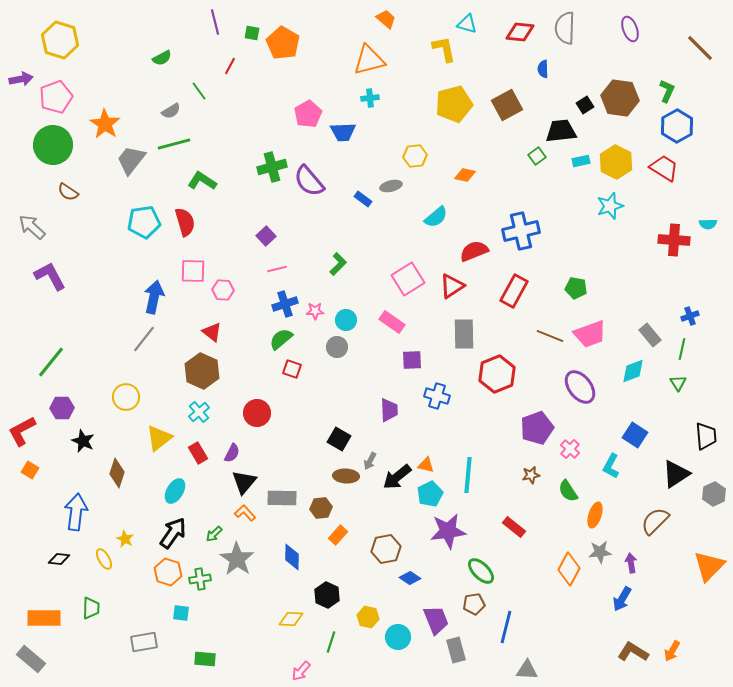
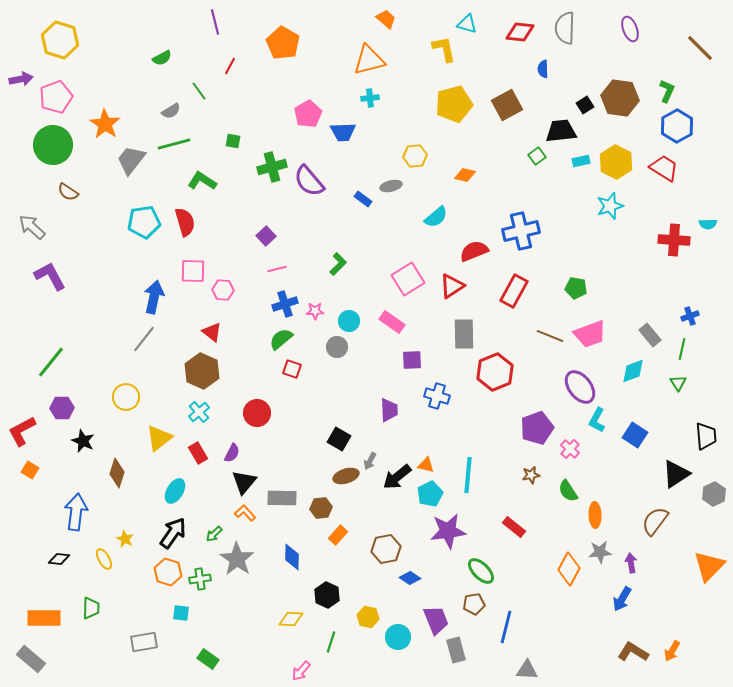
green square at (252, 33): moved 19 px left, 108 px down
cyan circle at (346, 320): moved 3 px right, 1 px down
red hexagon at (497, 374): moved 2 px left, 2 px up
cyan L-shape at (611, 466): moved 14 px left, 46 px up
brown ellipse at (346, 476): rotated 20 degrees counterclockwise
orange ellipse at (595, 515): rotated 20 degrees counterclockwise
brown semicircle at (655, 521): rotated 8 degrees counterclockwise
green rectangle at (205, 659): moved 3 px right; rotated 30 degrees clockwise
